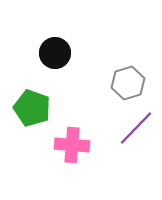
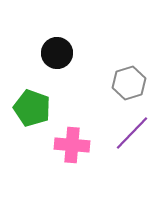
black circle: moved 2 px right
gray hexagon: moved 1 px right
purple line: moved 4 px left, 5 px down
